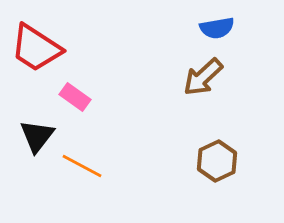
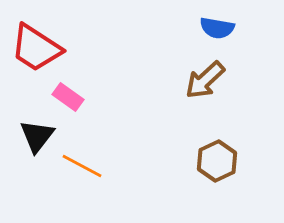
blue semicircle: rotated 20 degrees clockwise
brown arrow: moved 2 px right, 3 px down
pink rectangle: moved 7 px left
